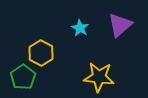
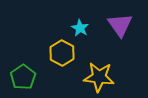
purple triangle: rotated 24 degrees counterclockwise
yellow hexagon: moved 21 px right
